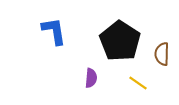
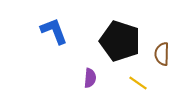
blue L-shape: rotated 12 degrees counterclockwise
black pentagon: rotated 15 degrees counterclockwise
purple semicircle: moved 1 px left
